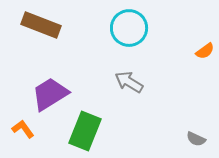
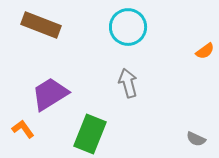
cyan circle: moved 1 px left, 1 px up
gray arrow: moved 1 px left, 1 px down; rotated 44 degrees clockwise
green rectangle: moved 5 px right, 3 px down
